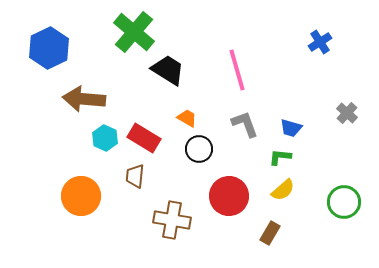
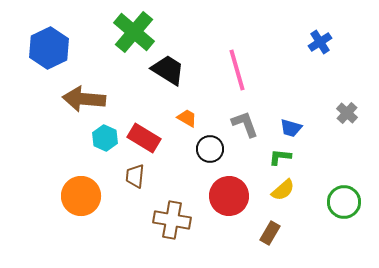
black circle: moved 11 px right
